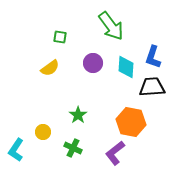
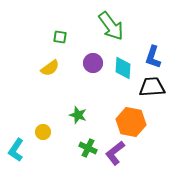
cyan diamond: moved 3 px left, 1 px down
green star: rotated 18 degrees counterclockwise
green cross: moved 15 px right
